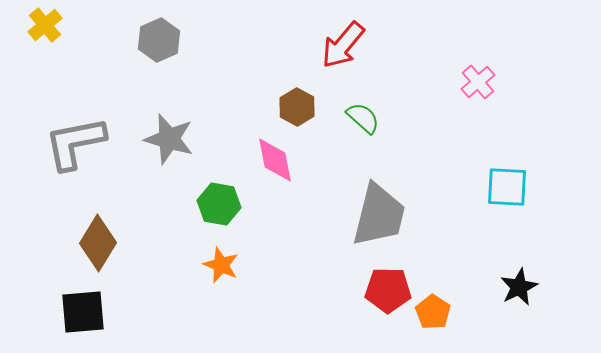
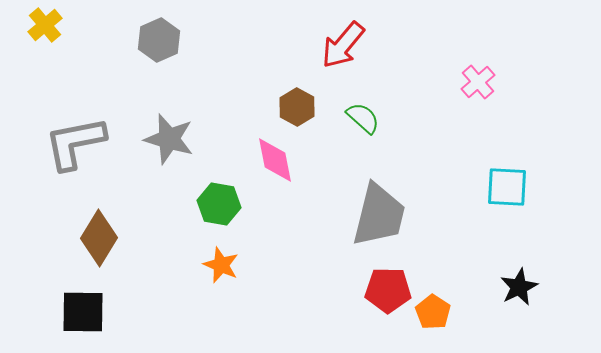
brown diamond: moved 1 px right, 5 px up
black square: rotated 6 degrees clockwise
